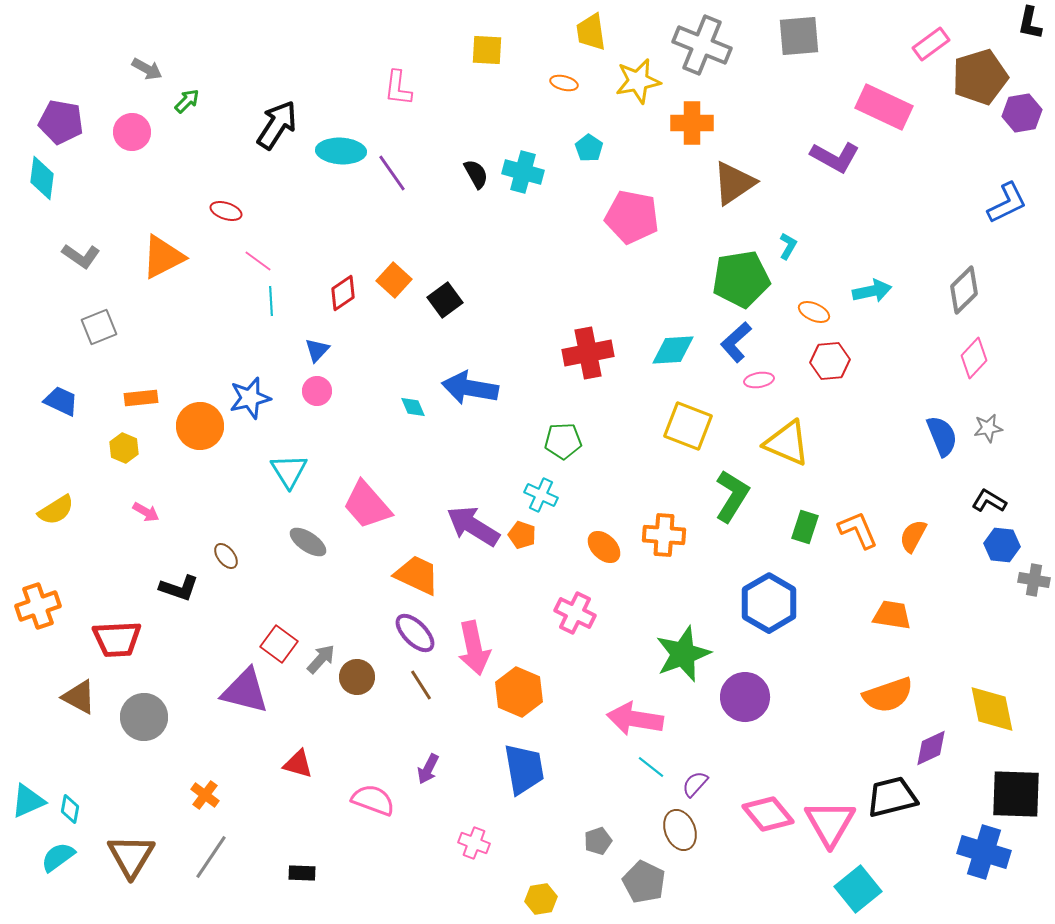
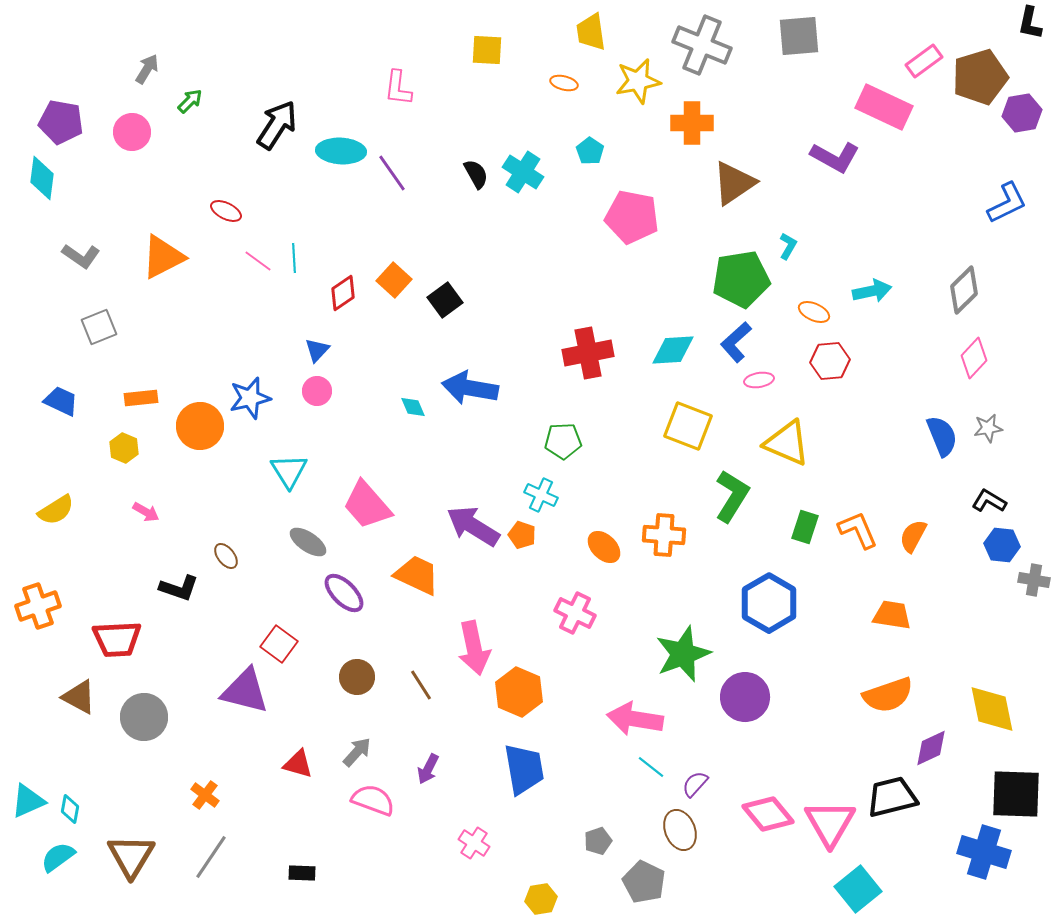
pink rectangle at (931, 44): moved 7 px left, 17 px down
gray arrow at (147, 69): rotated 88 degrees counterclockwise
green arrow at (187, 101): moved 3 px right
cyan pentagon at (589, 148): moved 1 px right, 3 px down
cyan cross at (523, 172): rotated 18 degrees clockwise
red ellipse at (226, 211): rotated 8 degrees clockwise
cyan line at (271, 301): moved 23 px right, 43 px up
purple ellipse at (415, 633): moved 71 px left, 40 px up
gray arrow at (321, 659): moved 36 px right, 93 px down
pink cross at (474, 843): rotated 12 degrees clockwise
